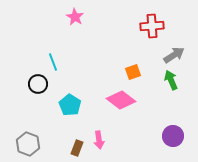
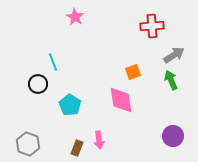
pink diamond: rotated 44 degrees clockwise
